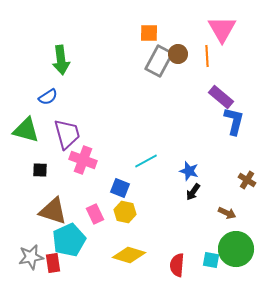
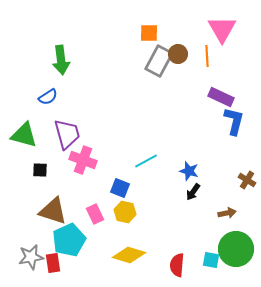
purple rectangle: rotated 15 degrees counterclockwise
green triangle: moved 2 px left, 5 px down
brown arrow: rotated 36 degrees counterclockwise
